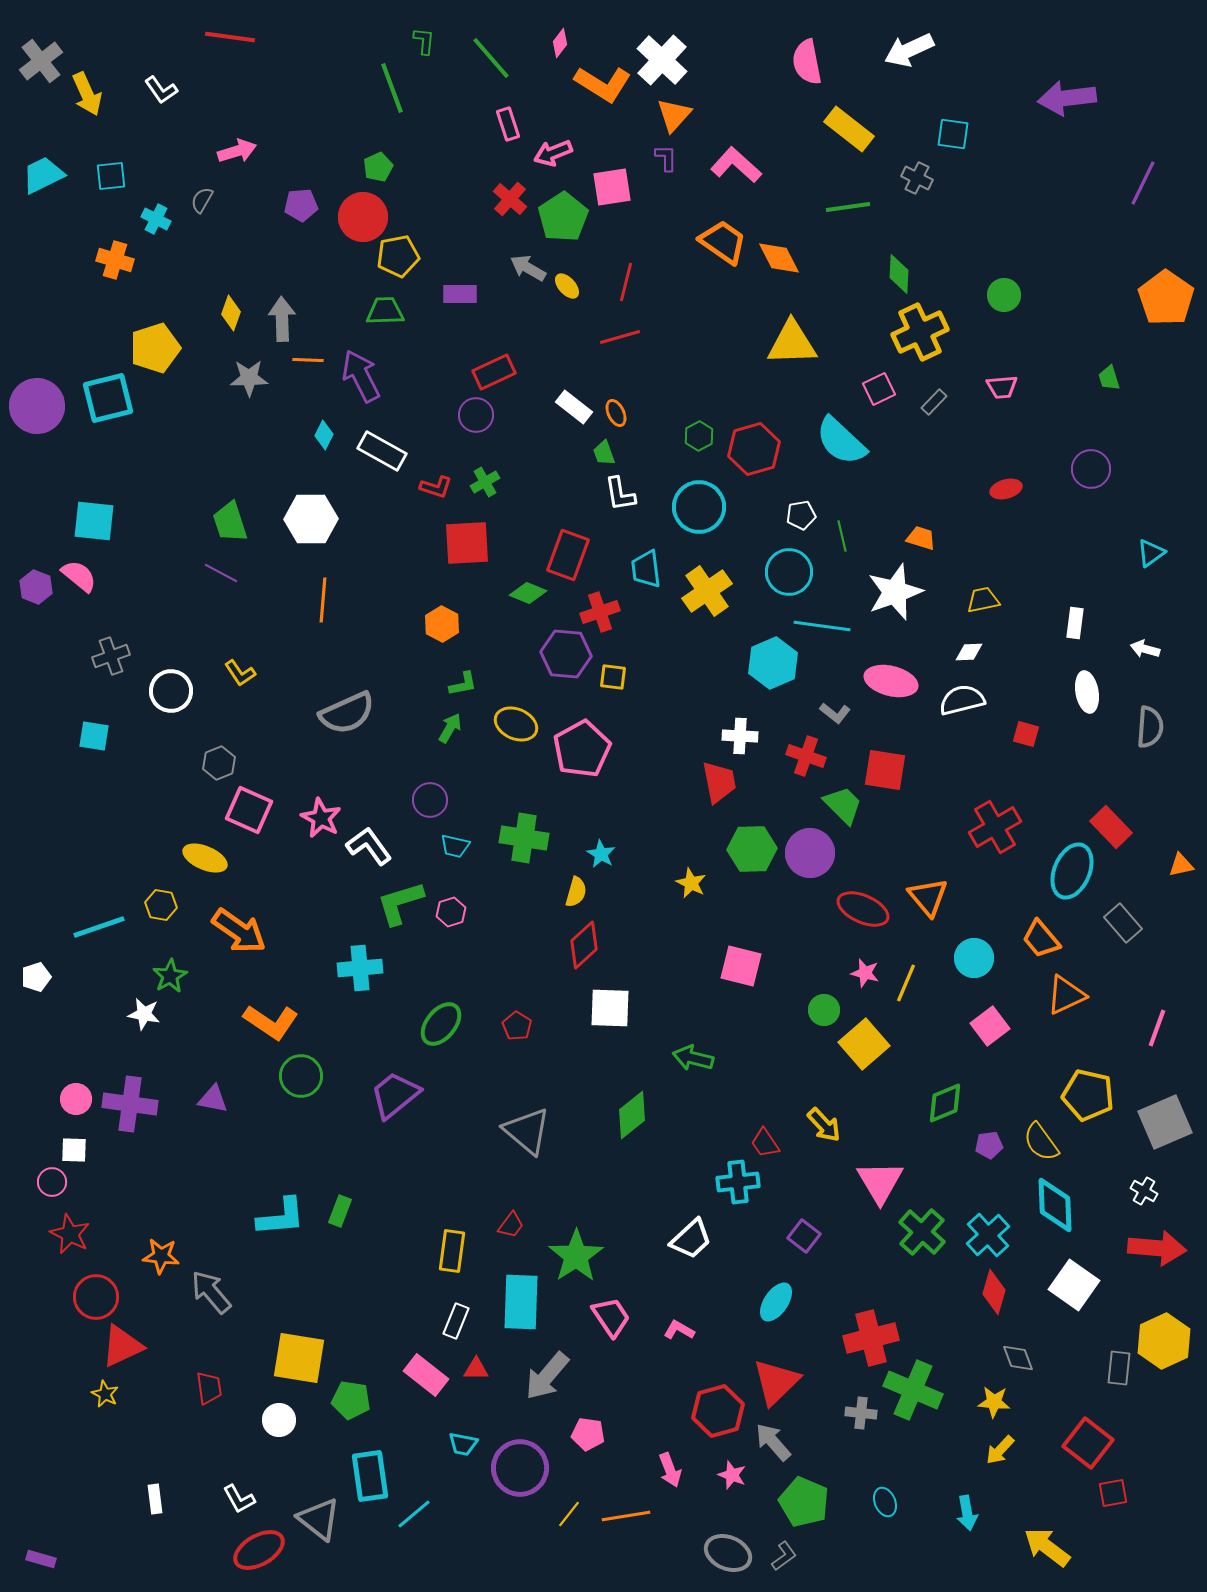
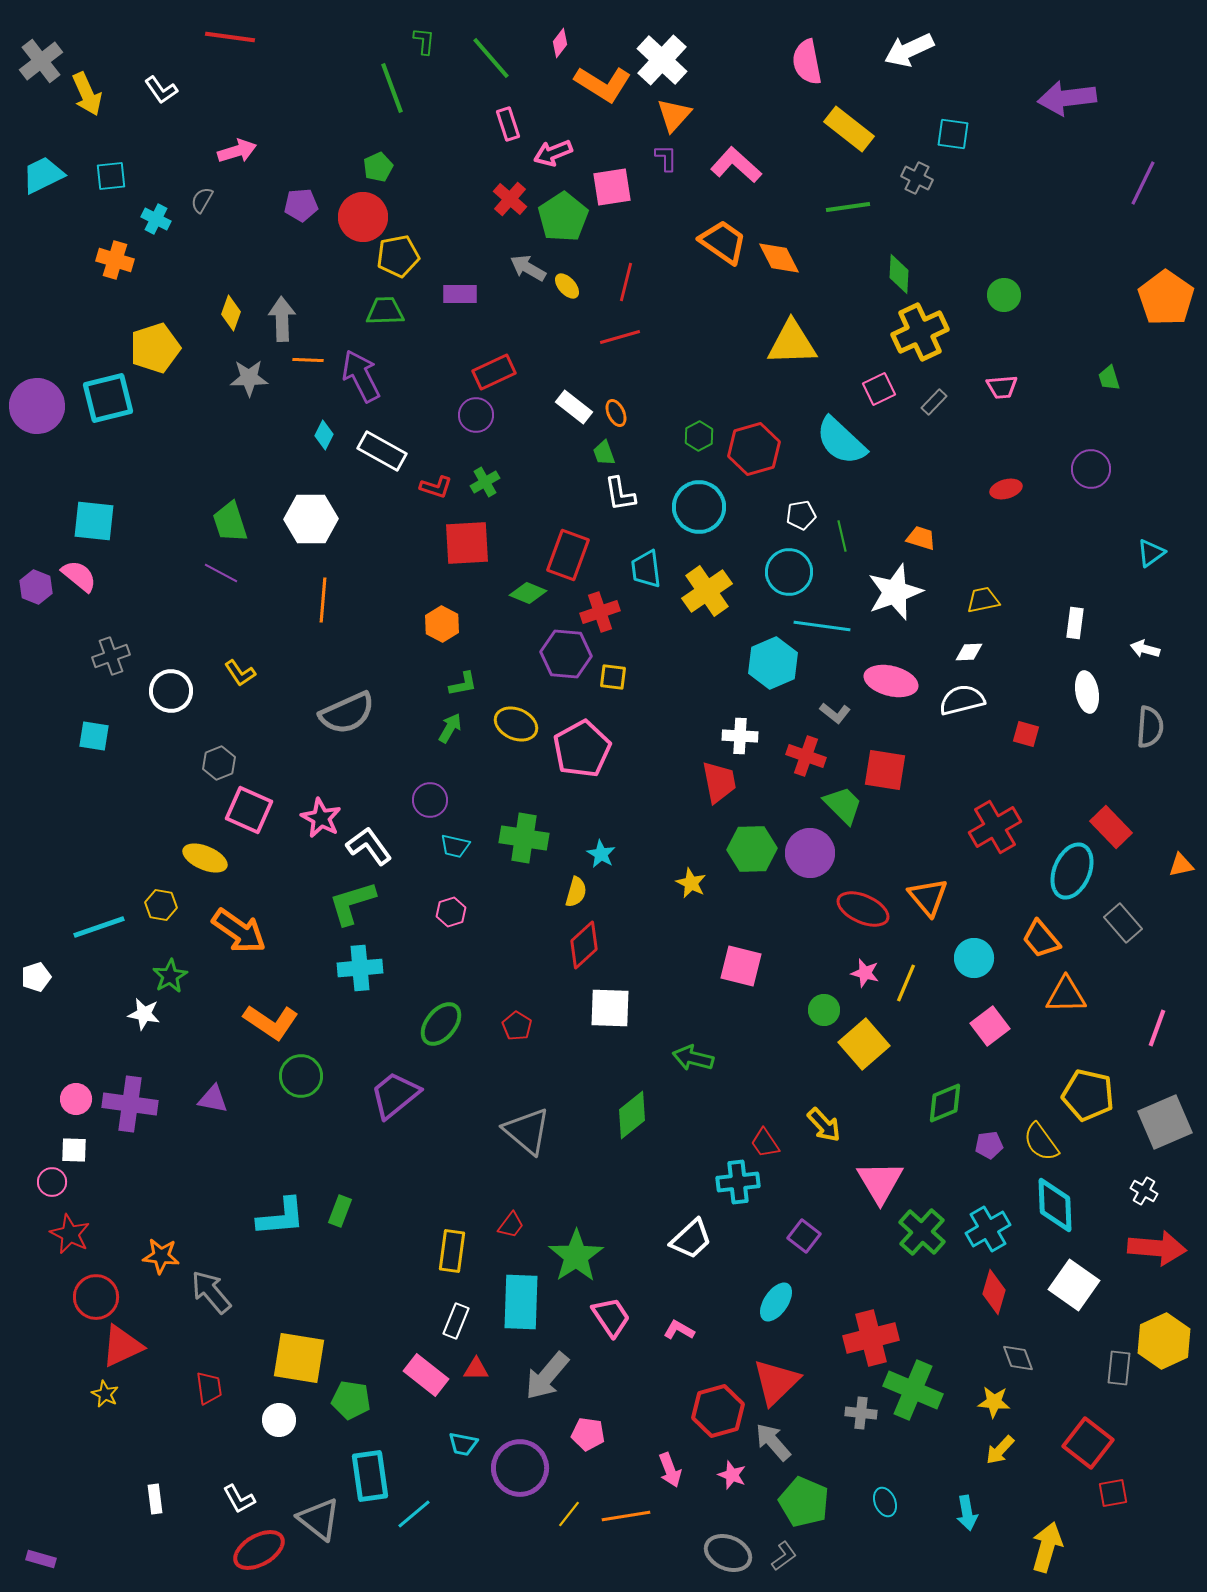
green L-shape at (400, 903): moved 48 px left
orange triangle at (1066, 995): rotated 24 degrees clockwise
cyan cross at (988, 1235): moved 6 px up; rotated 12 degrees clockwise
yellow arrow at (1047, 1547): rotated 69 degrees clockwise
